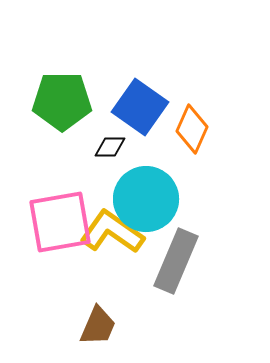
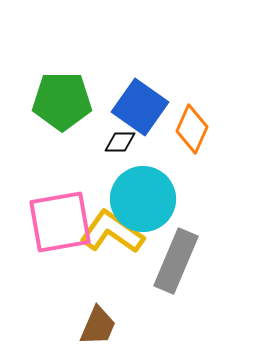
black diamond: moved 10 px right, 5 px up
cyan circle: moved 3 px left
